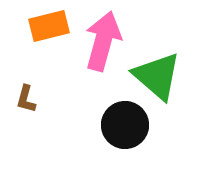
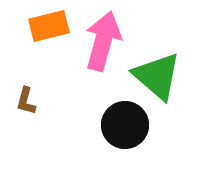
brown L-shape: moved 2 px down
